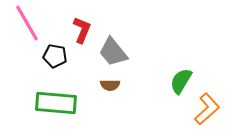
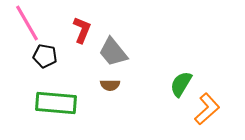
black pentagon: moved 10 px left
green semicircle: moved 3 px down
